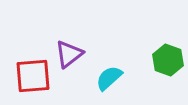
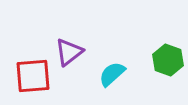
purple triangle: moved 2 px up
cyan semicircle: moved 3 px right, 4 px up
